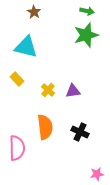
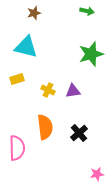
brown star: moved 1 px down; rotated 24 degrees clockwise
green star: moved 5 px right, 19 px down
yellow rectangle: rotated 64 degrees counterclockwise
yellow cross: rotated 16 degrees counterclockwise
black cross: moved 1 px left, 1 px down; rotated 24 degrees clockwise
